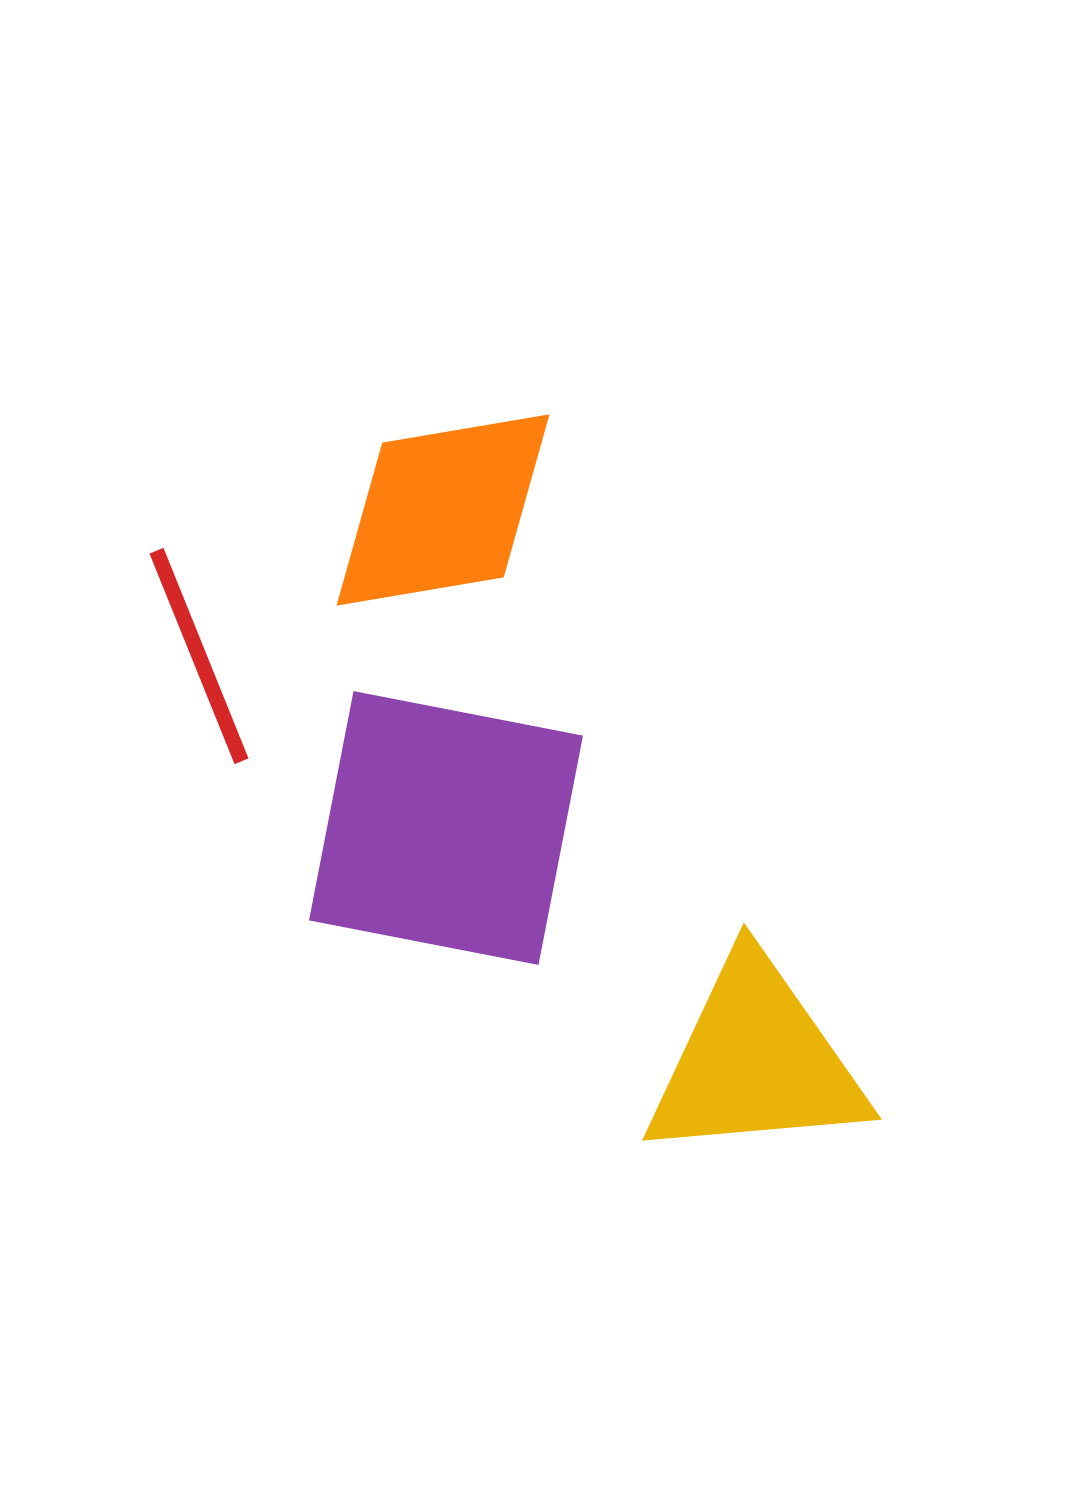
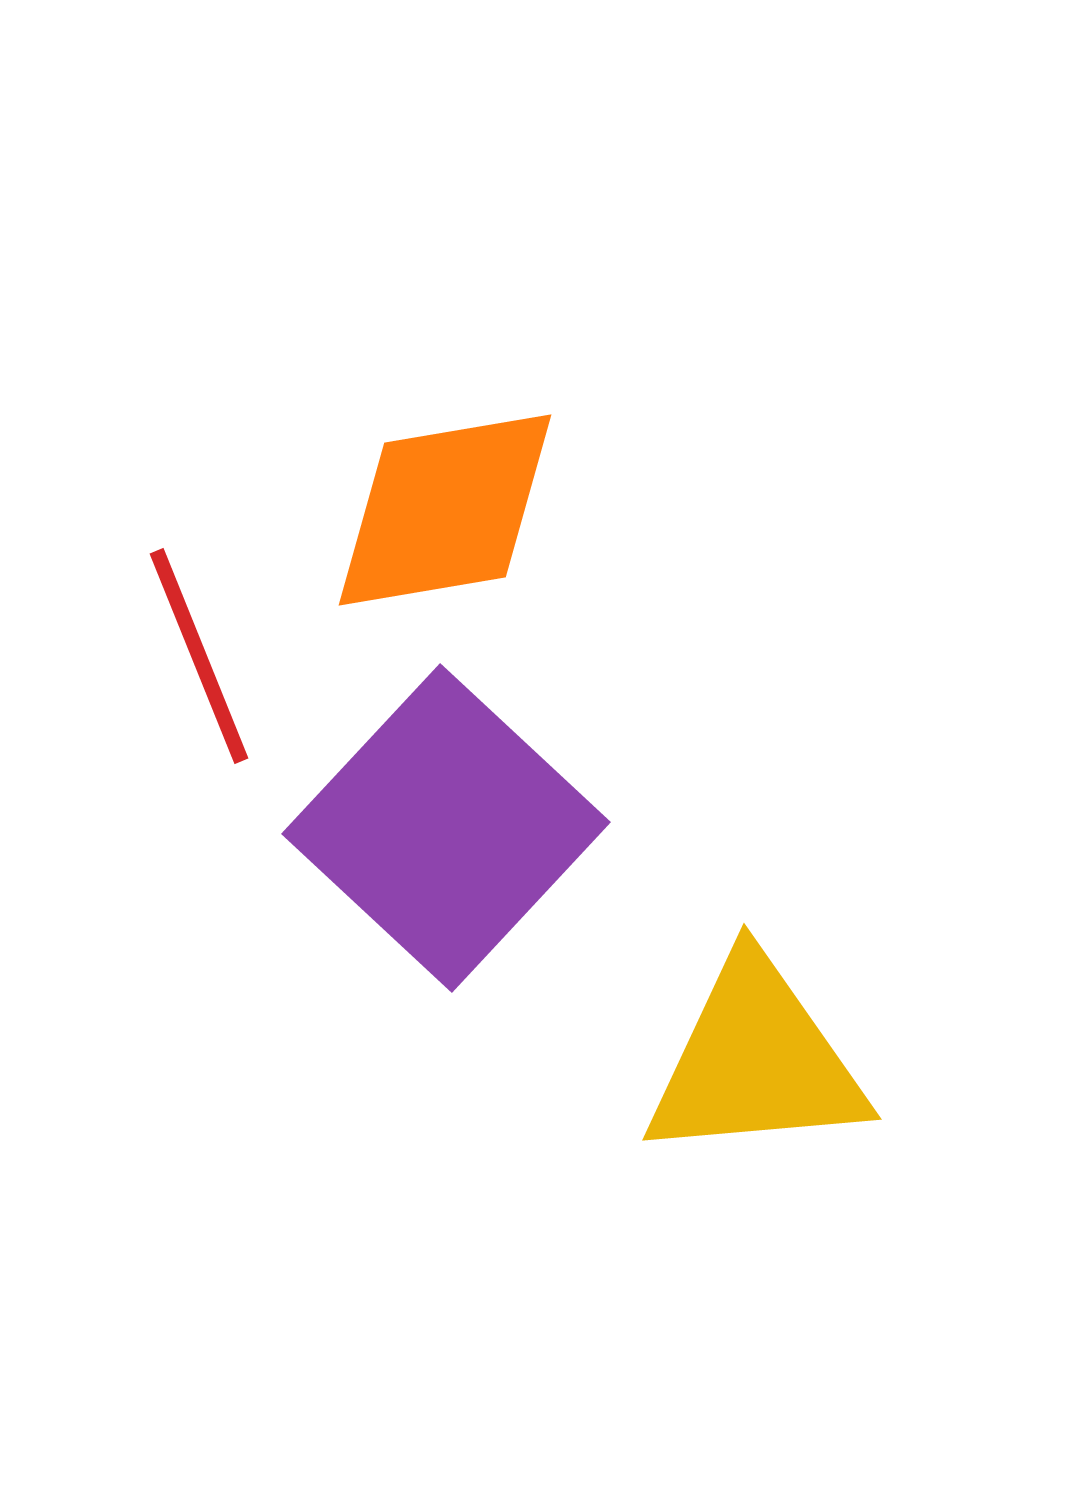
orange diamond: moved 2 px right
purple square: rotated 32 degrees clockwise
